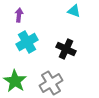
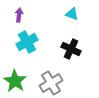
cyan triangle: moved 2 px left, 3 px down
black cross: moved 5 px right
